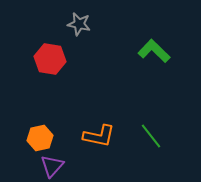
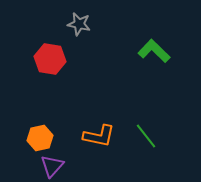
green line: moved 5 px left
